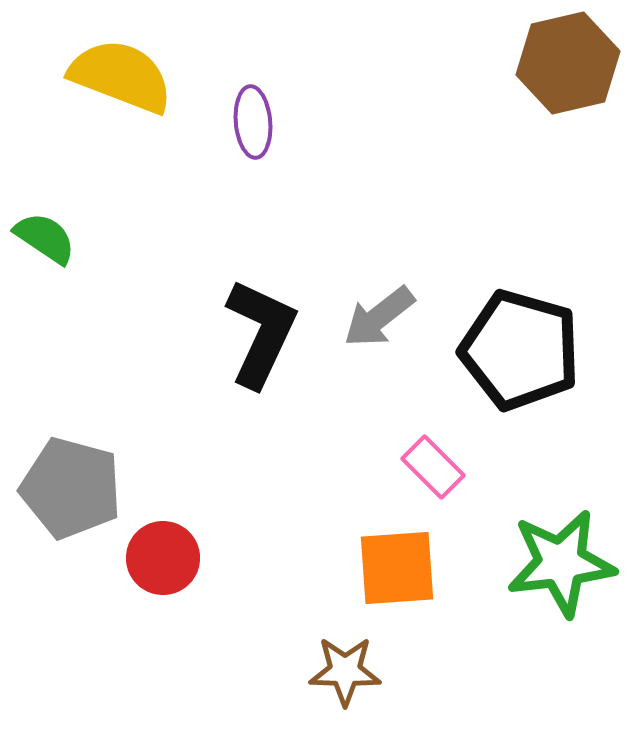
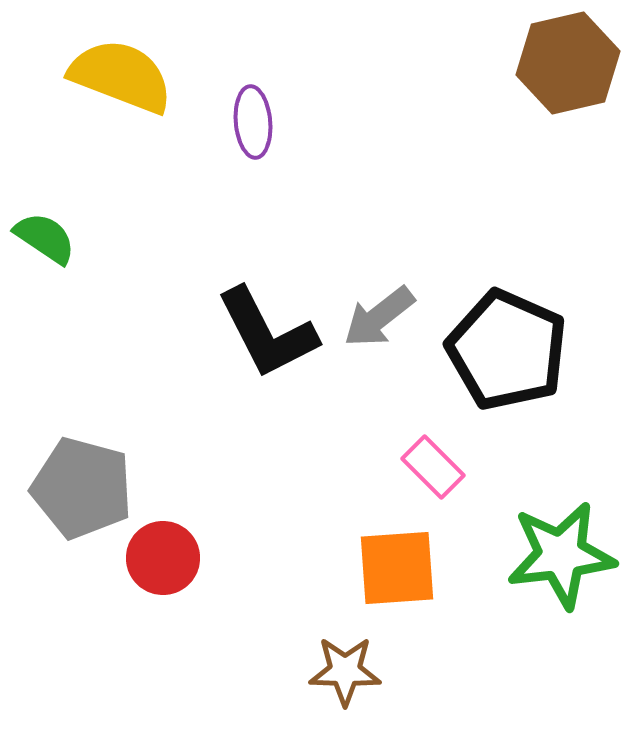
black L-shape: moved 6 px right; rotated 128 degrees clockwise
black pentagon: moved 13 px left; rotated 8 degrees clockwise
gray pentagon: moved 11 px right
green star: moved 8 px up
